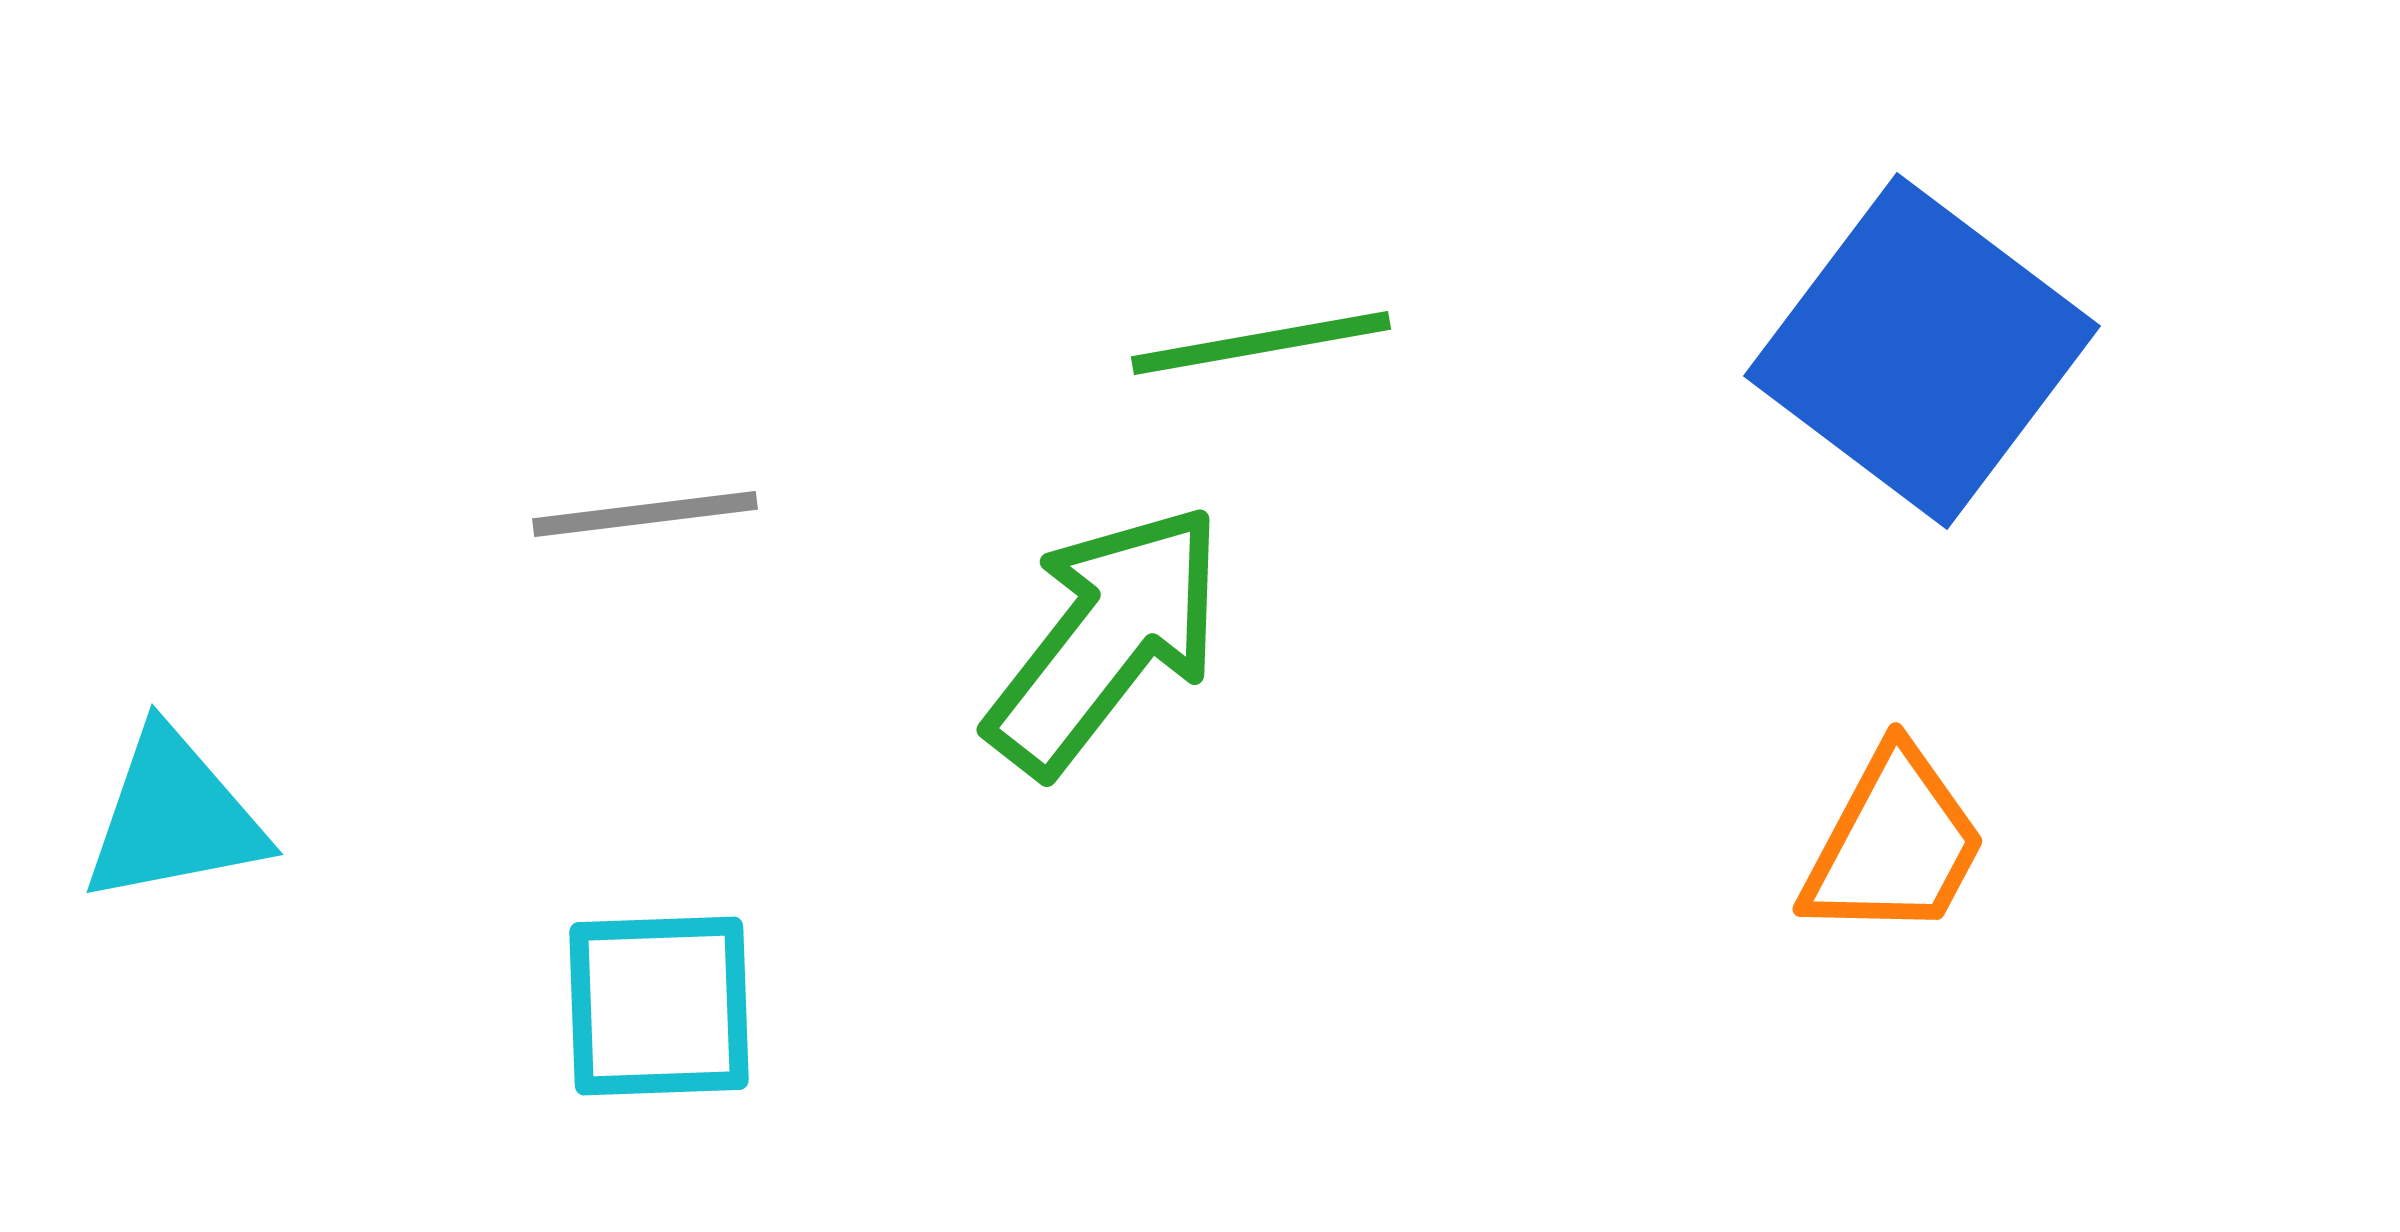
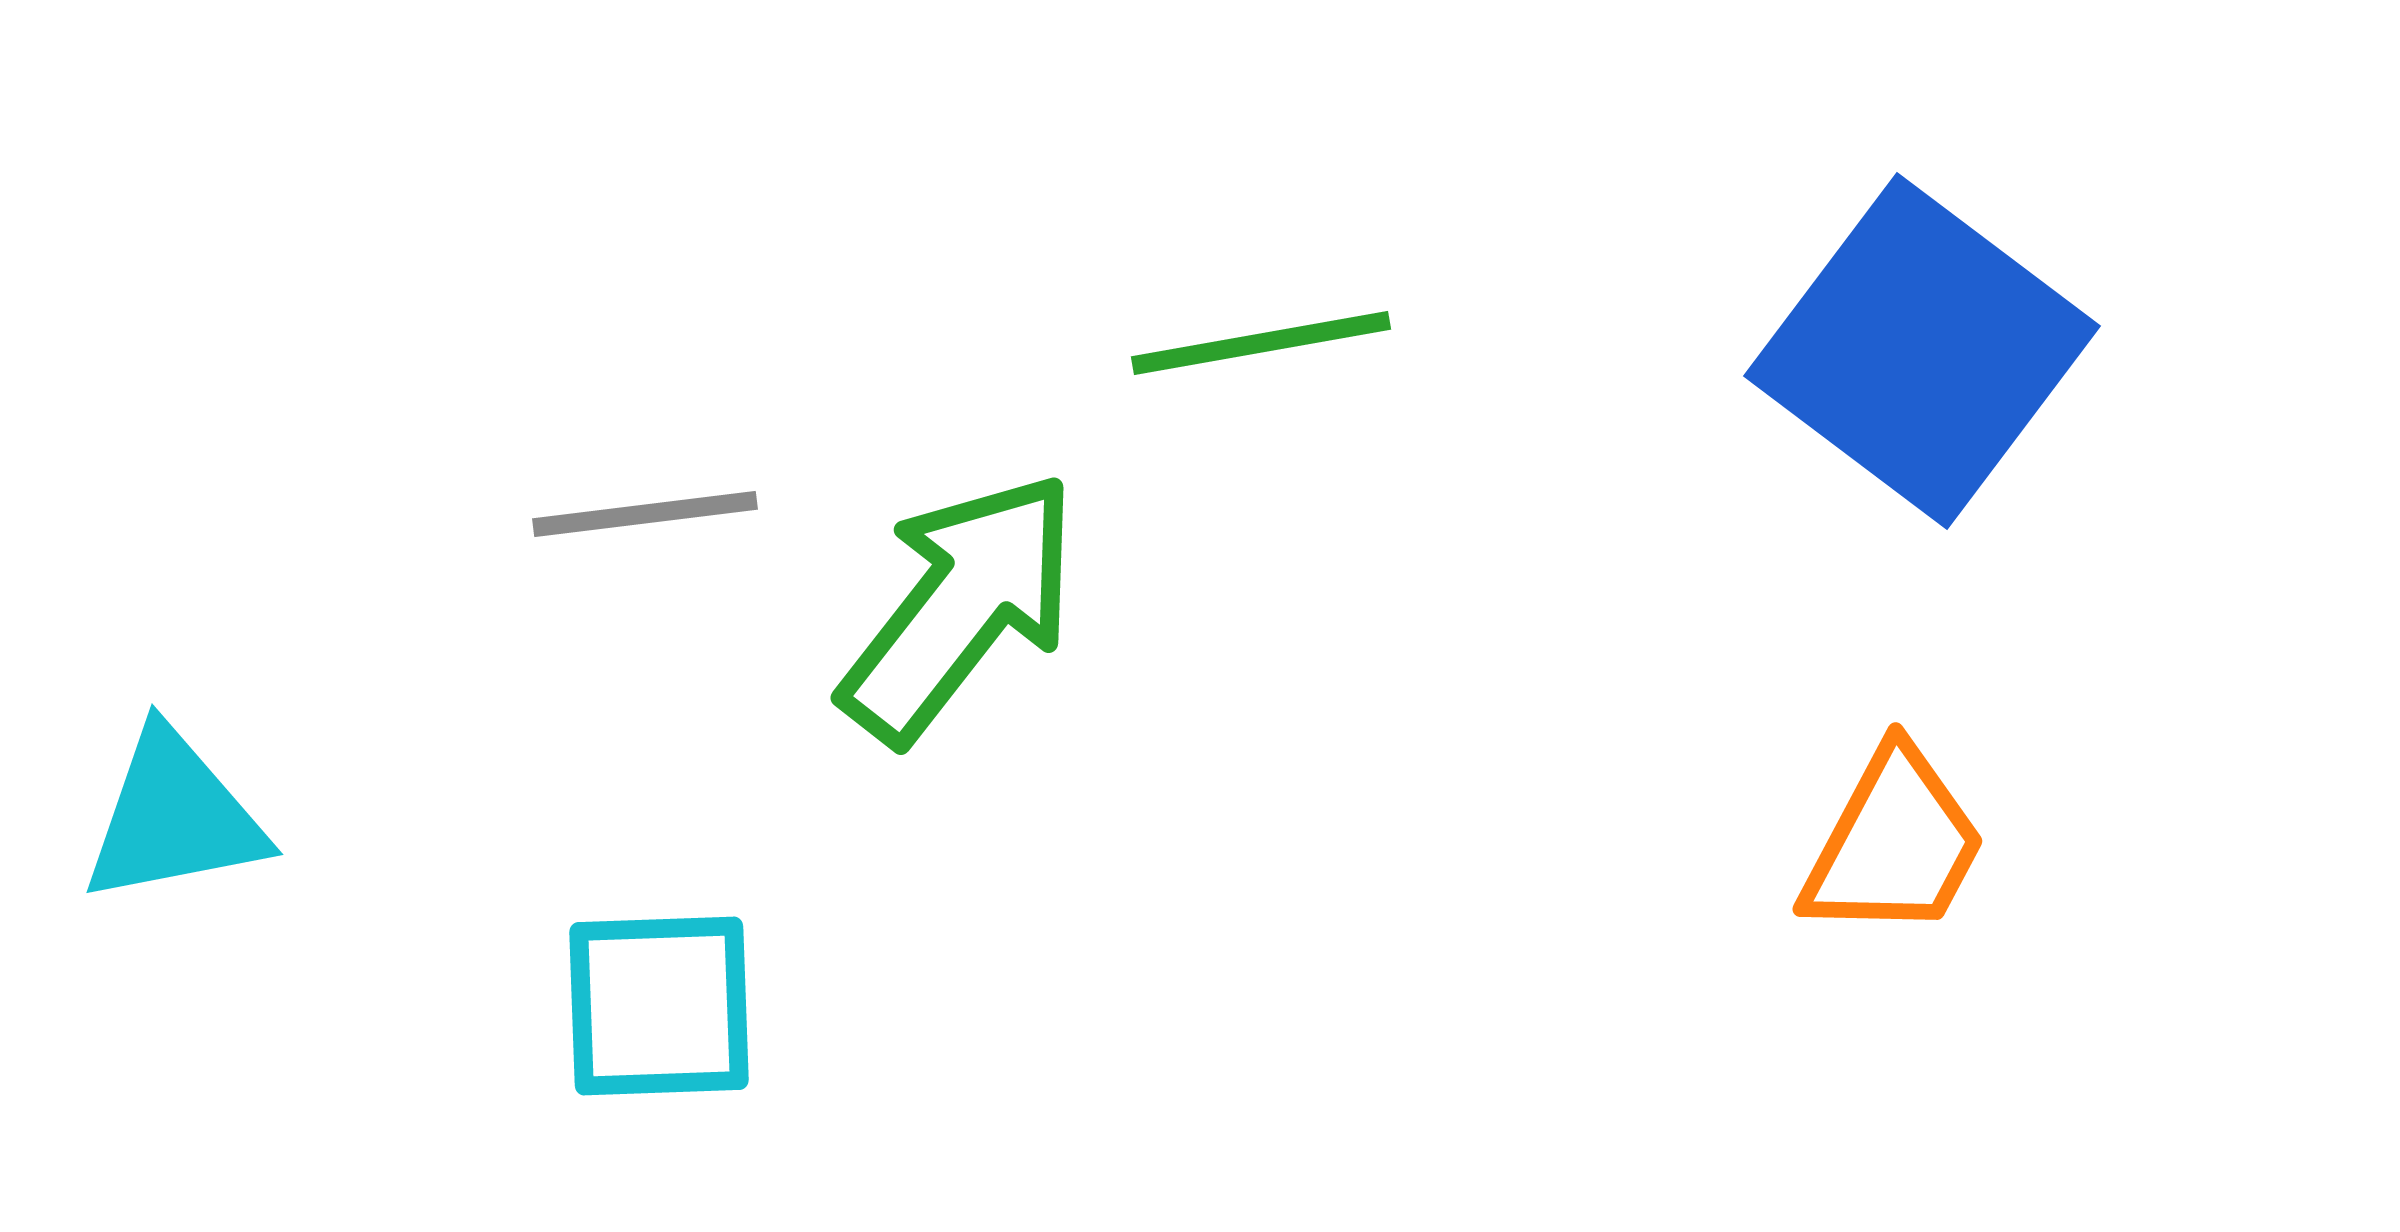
green arrow: moved 146 px left, 32 px up
